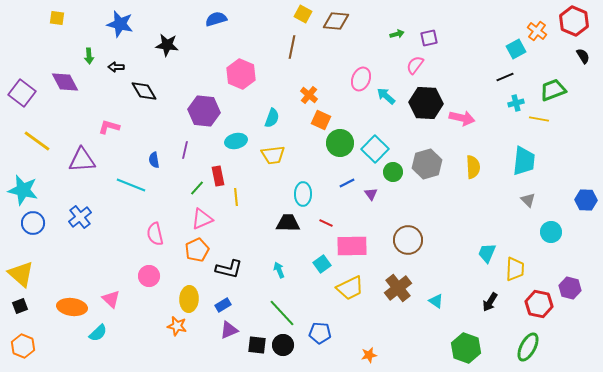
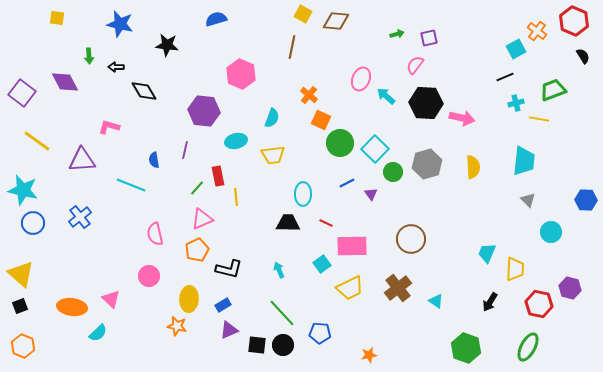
brown circle at (408, 240): moved 3 px right, 1 px up
